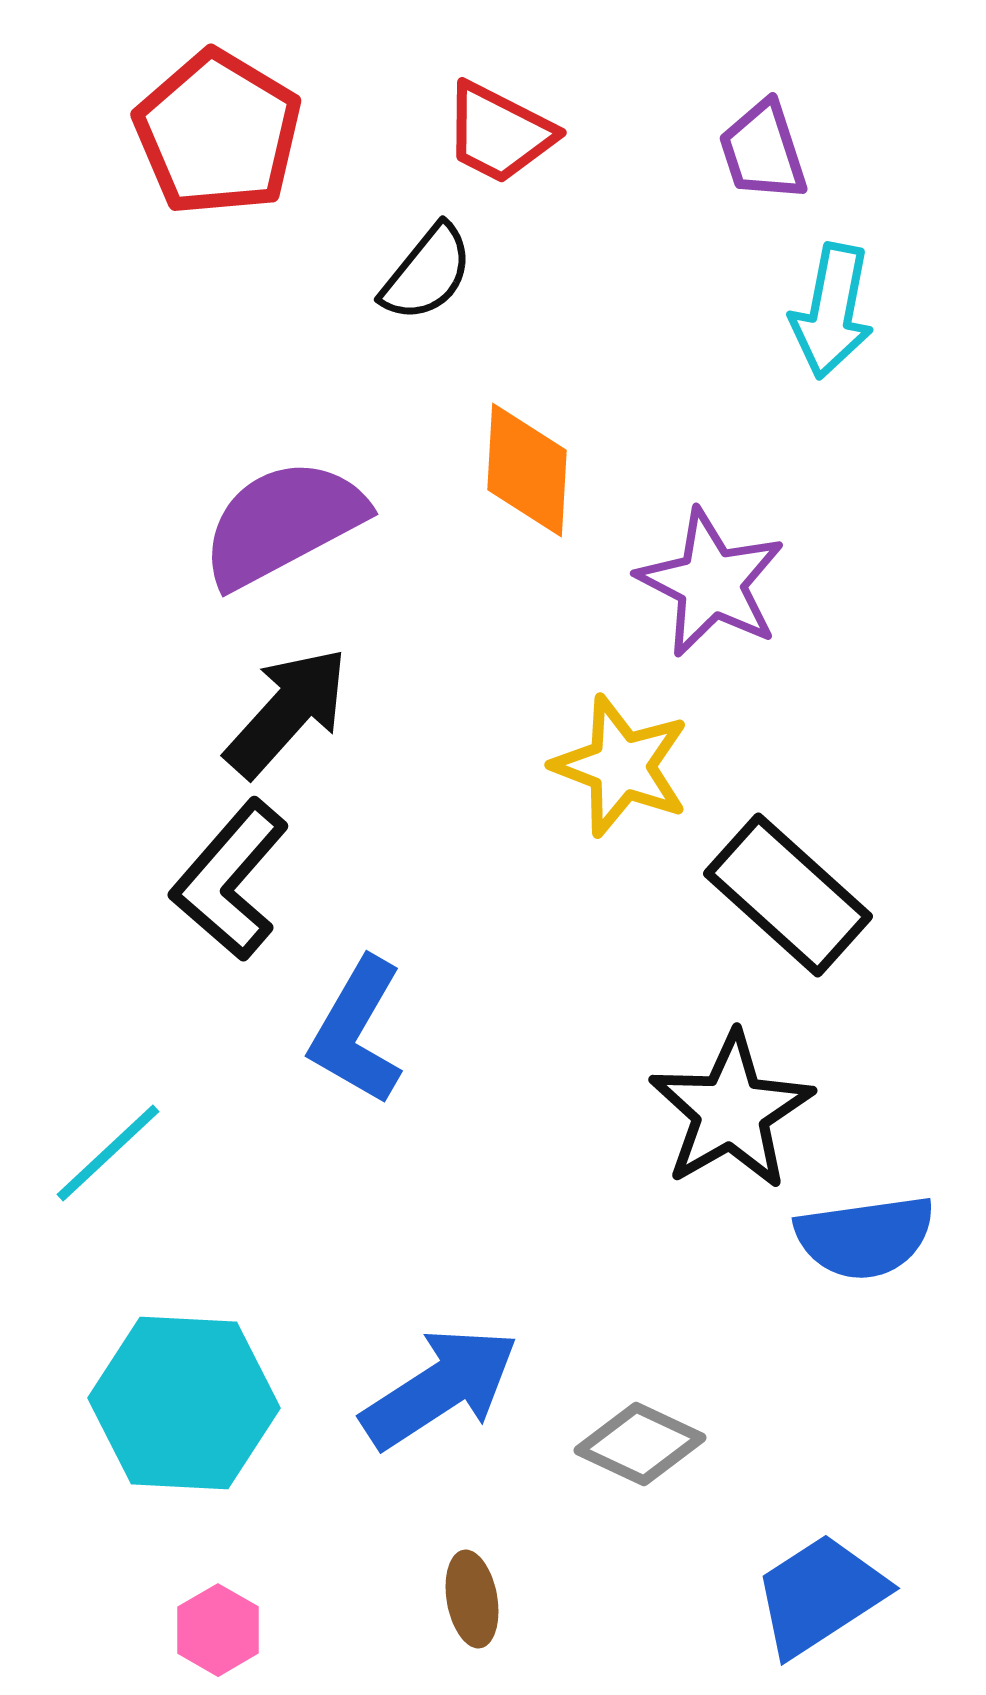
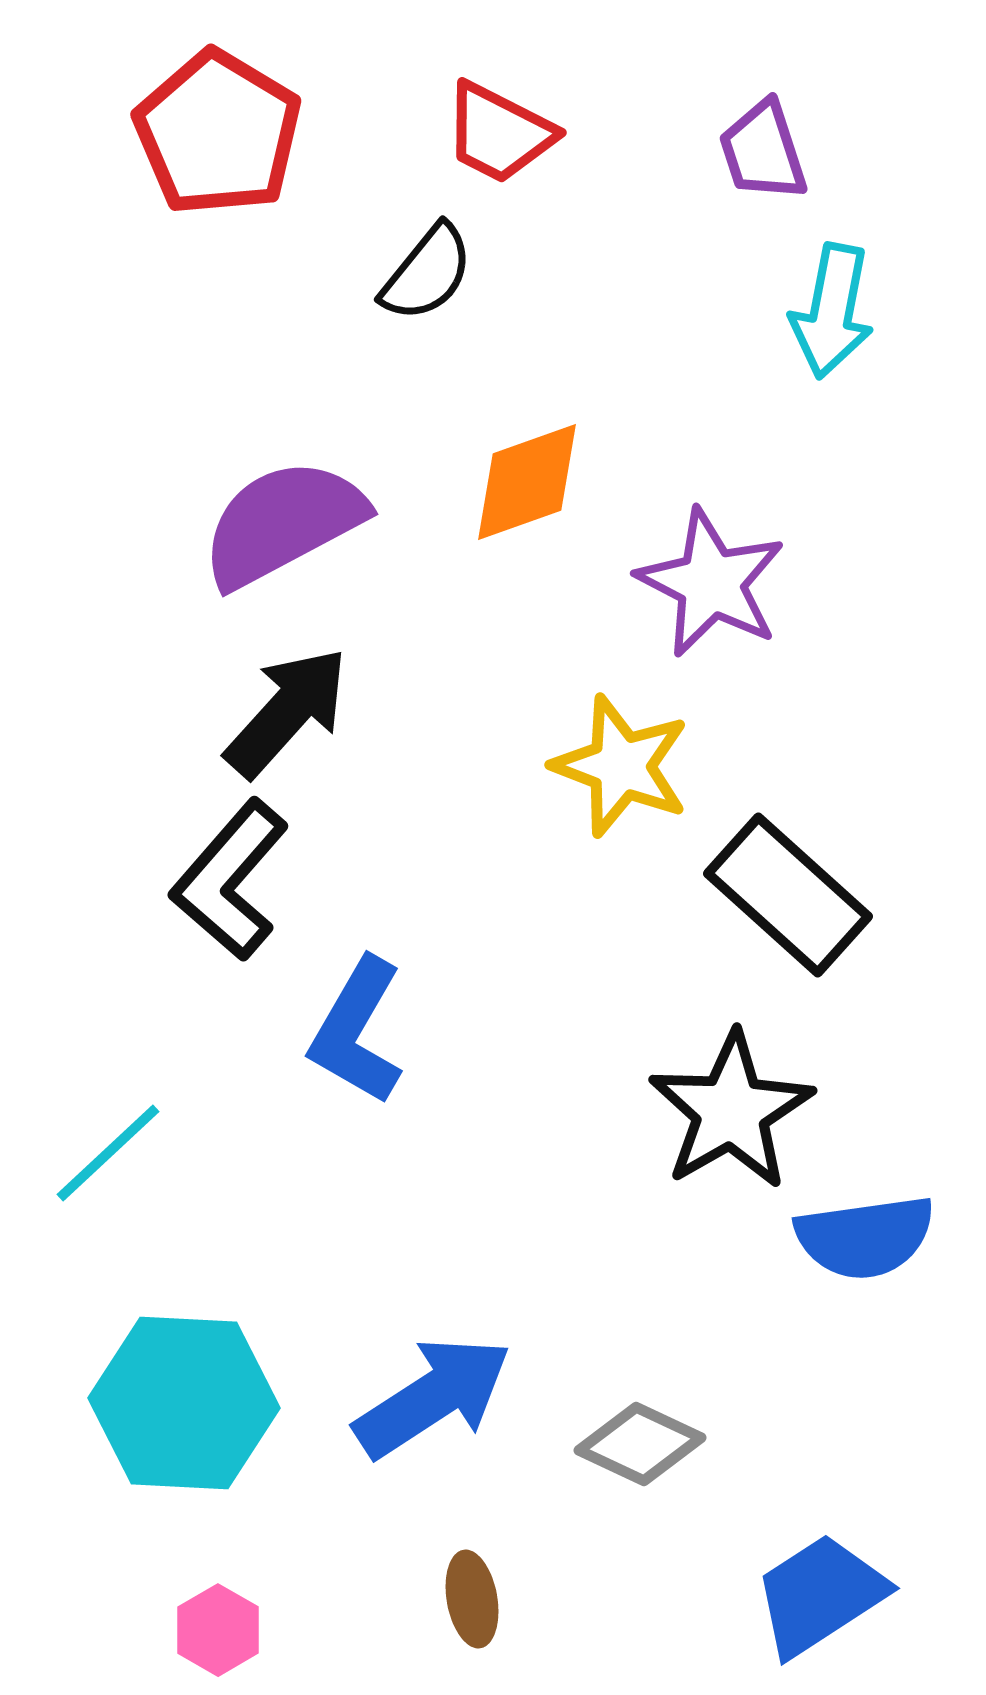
orange diamond: moved 12 px down; rotated 67 degrees clockwise
blue arrow: moved 7 px left, 9 px down
